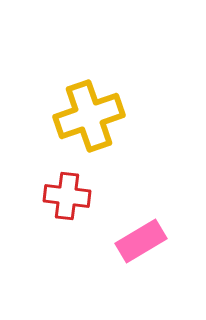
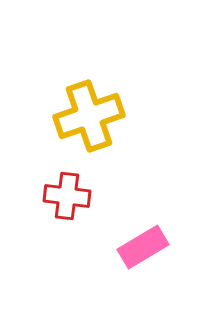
pink rectangle: moved 2 px right, 6 px down
